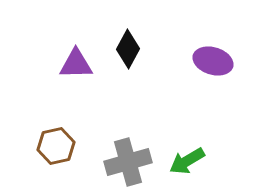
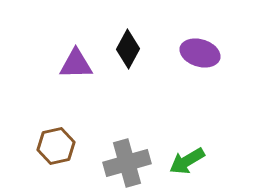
purple ellipse: moved 13 px left, 8 px up
gray cross: moved 1 px left, 1 px down
